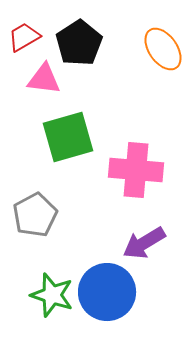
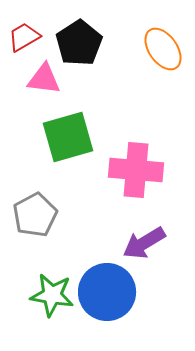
green star: rotated 9 degrees counterclockwise
